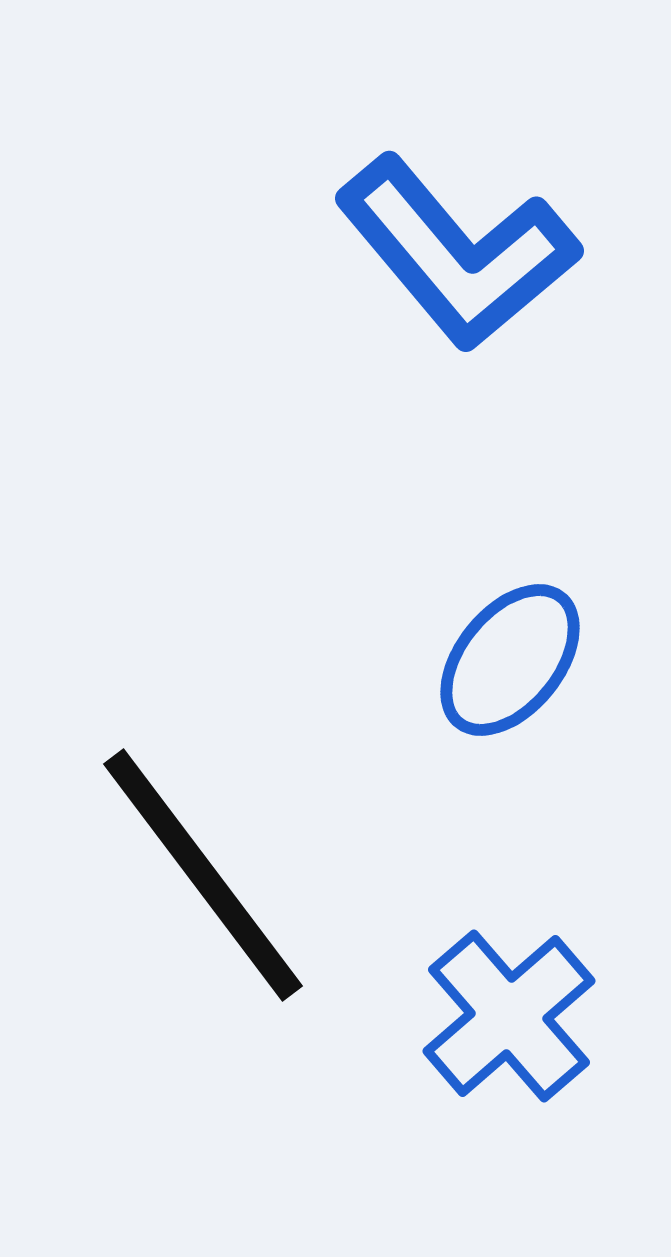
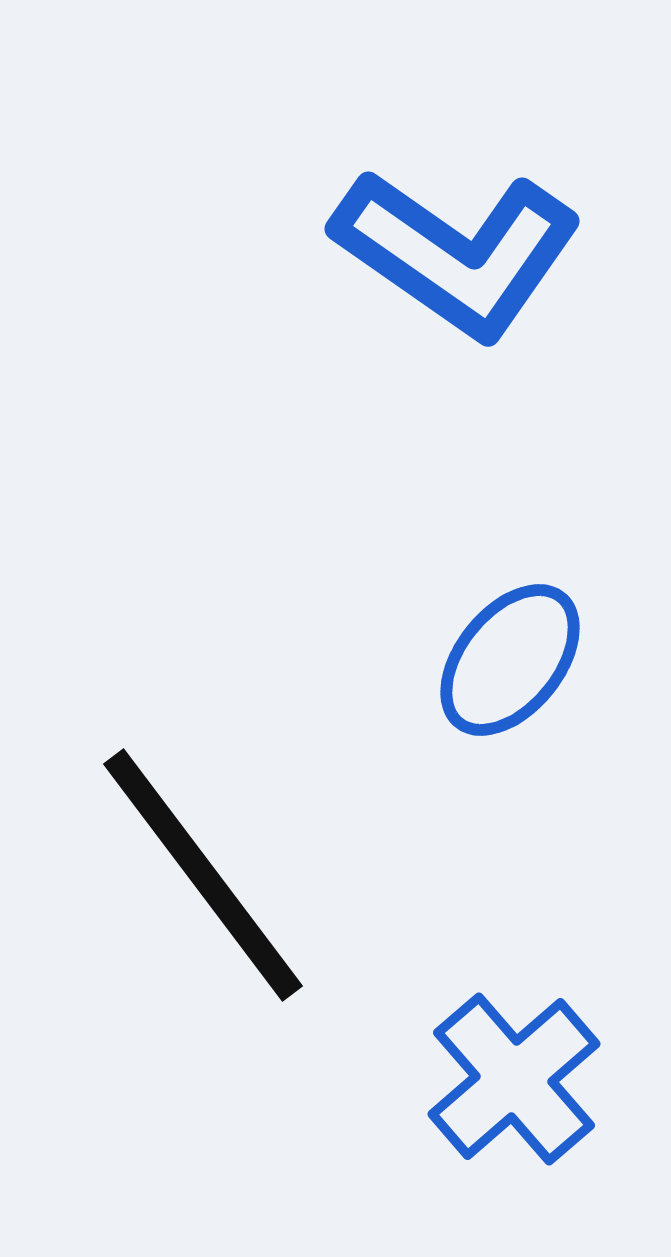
blue L-shape: rotated 15 degrees counterclockwise
blue cross: moved 5 px right, 63 px down
